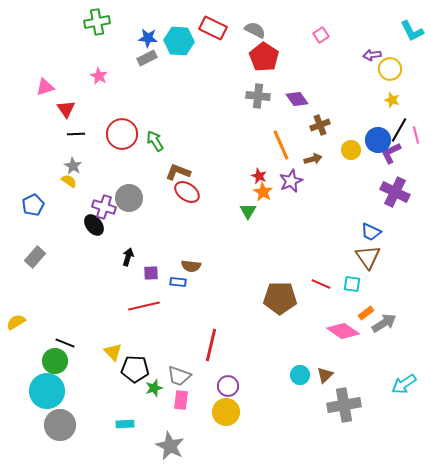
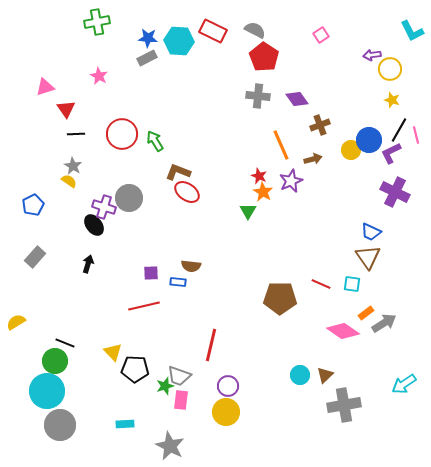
red rectangle at (213, 28): moved 3 px down
blue circle at (378, 140): moved 9 px left
black arrow at (128, 257): moved 40 px left, 7 px down
green star at (154, 388): moved 11 px right, 2 px up
